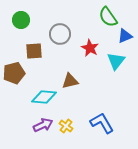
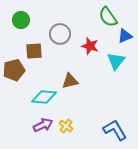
red star: moved 2 px up; rotated 12 degrees counterclockwise
brown pentagon: moved 3 px up
blue L-shape: moved 13 px right, 7 px down
